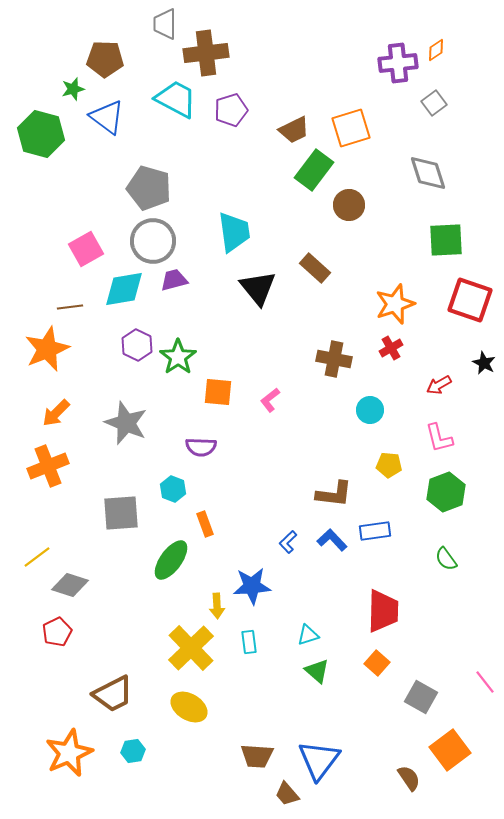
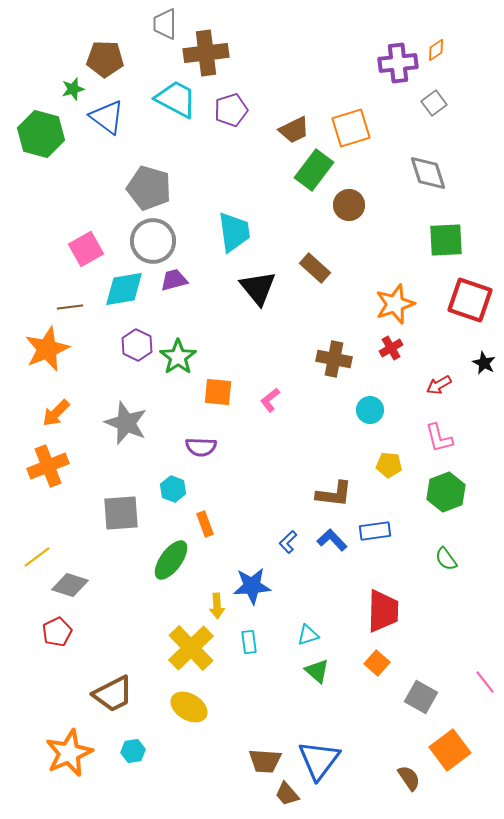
brown trapezoid at (257, 756): moved 8 px right, 5 px down
